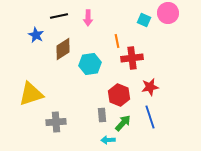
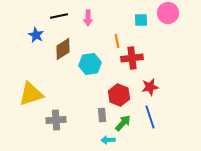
cyan square: moved 3 px left; rotated 24 degrees counterclockwise
gray cross: moved 2 px up
